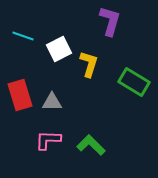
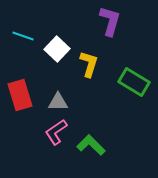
white square: moved 2 px left; rotated 20 degrees counterclockwise
gray triangle: moved 6 px right
pink L-shape: moved 8 px right, 8 px up; rotated 36 degrees counterclockwise
